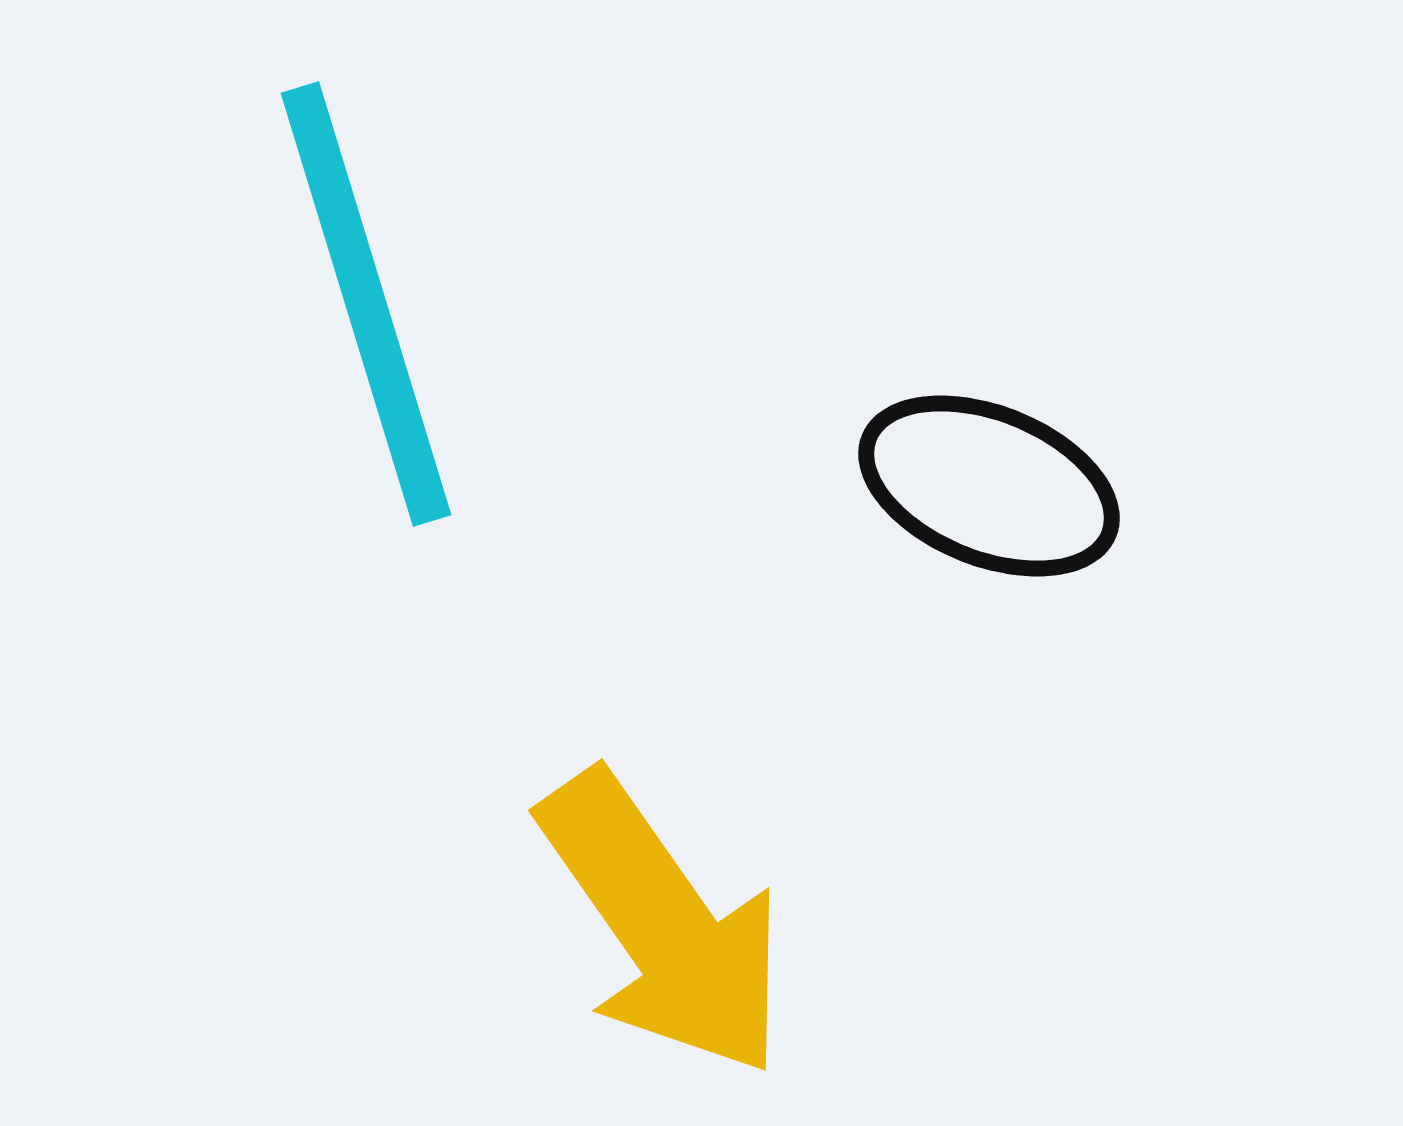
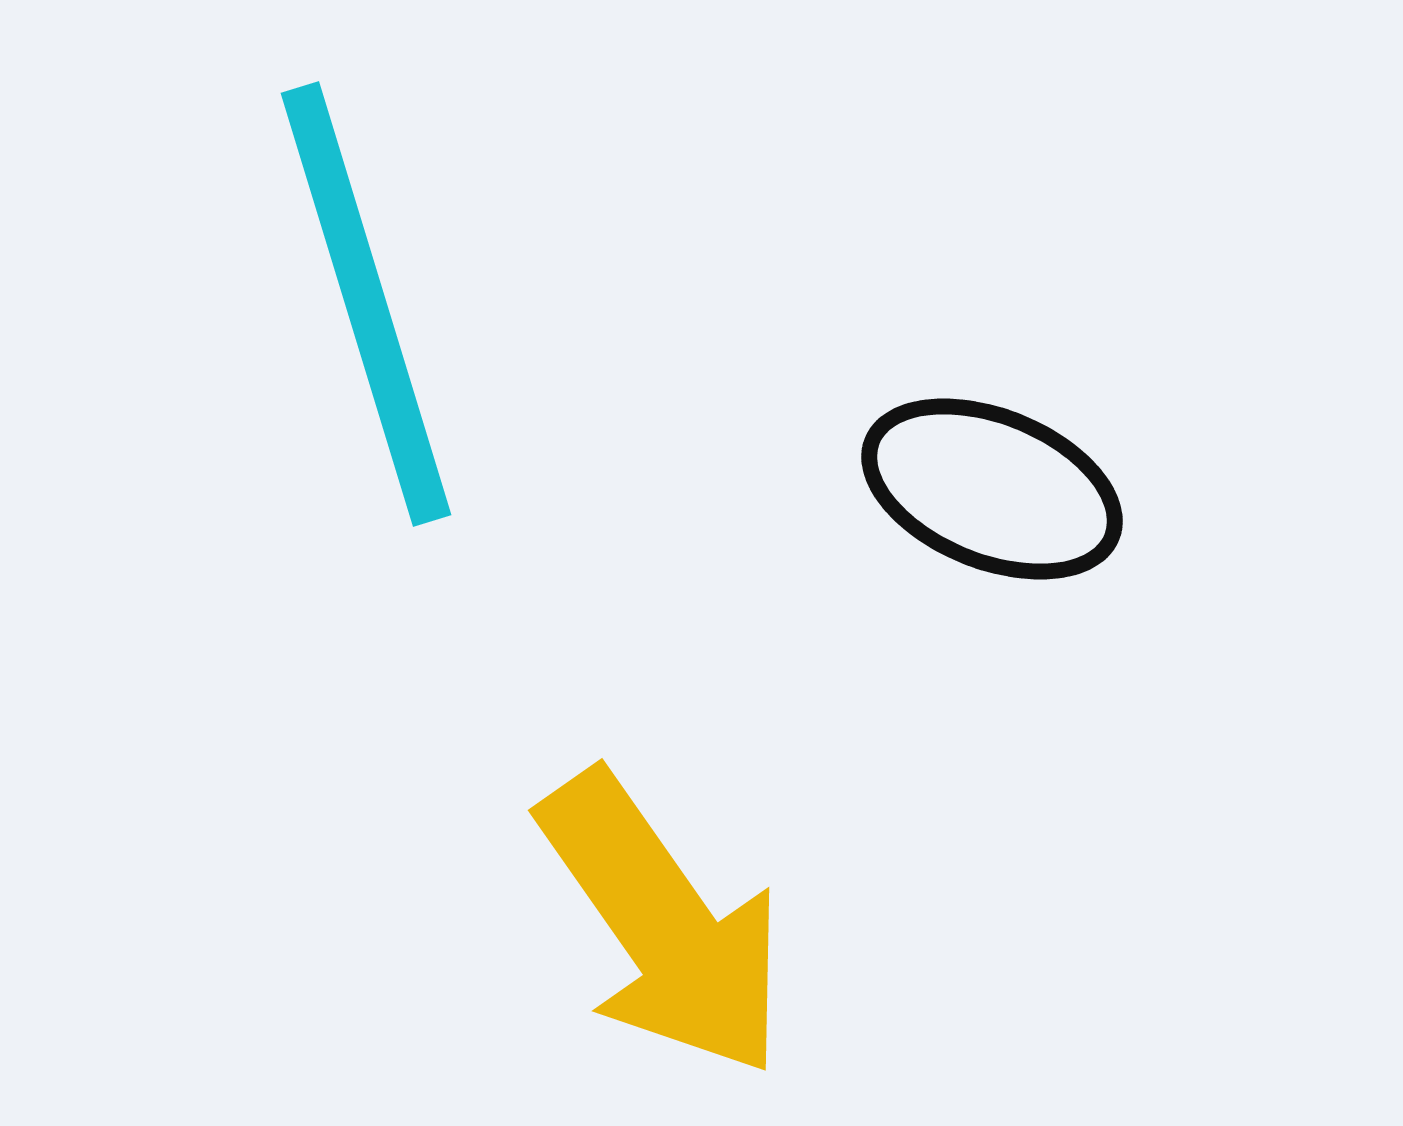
black ellipse: moved 3 px right, 3 px down
